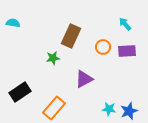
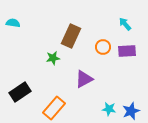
blue star: moved 2 px right
